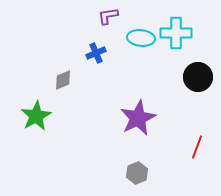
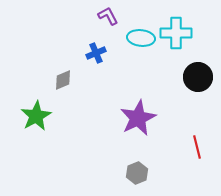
purple L-shape: rotated 70 degrees clockwise
red line: rotated 35 degrees counterclockwise
